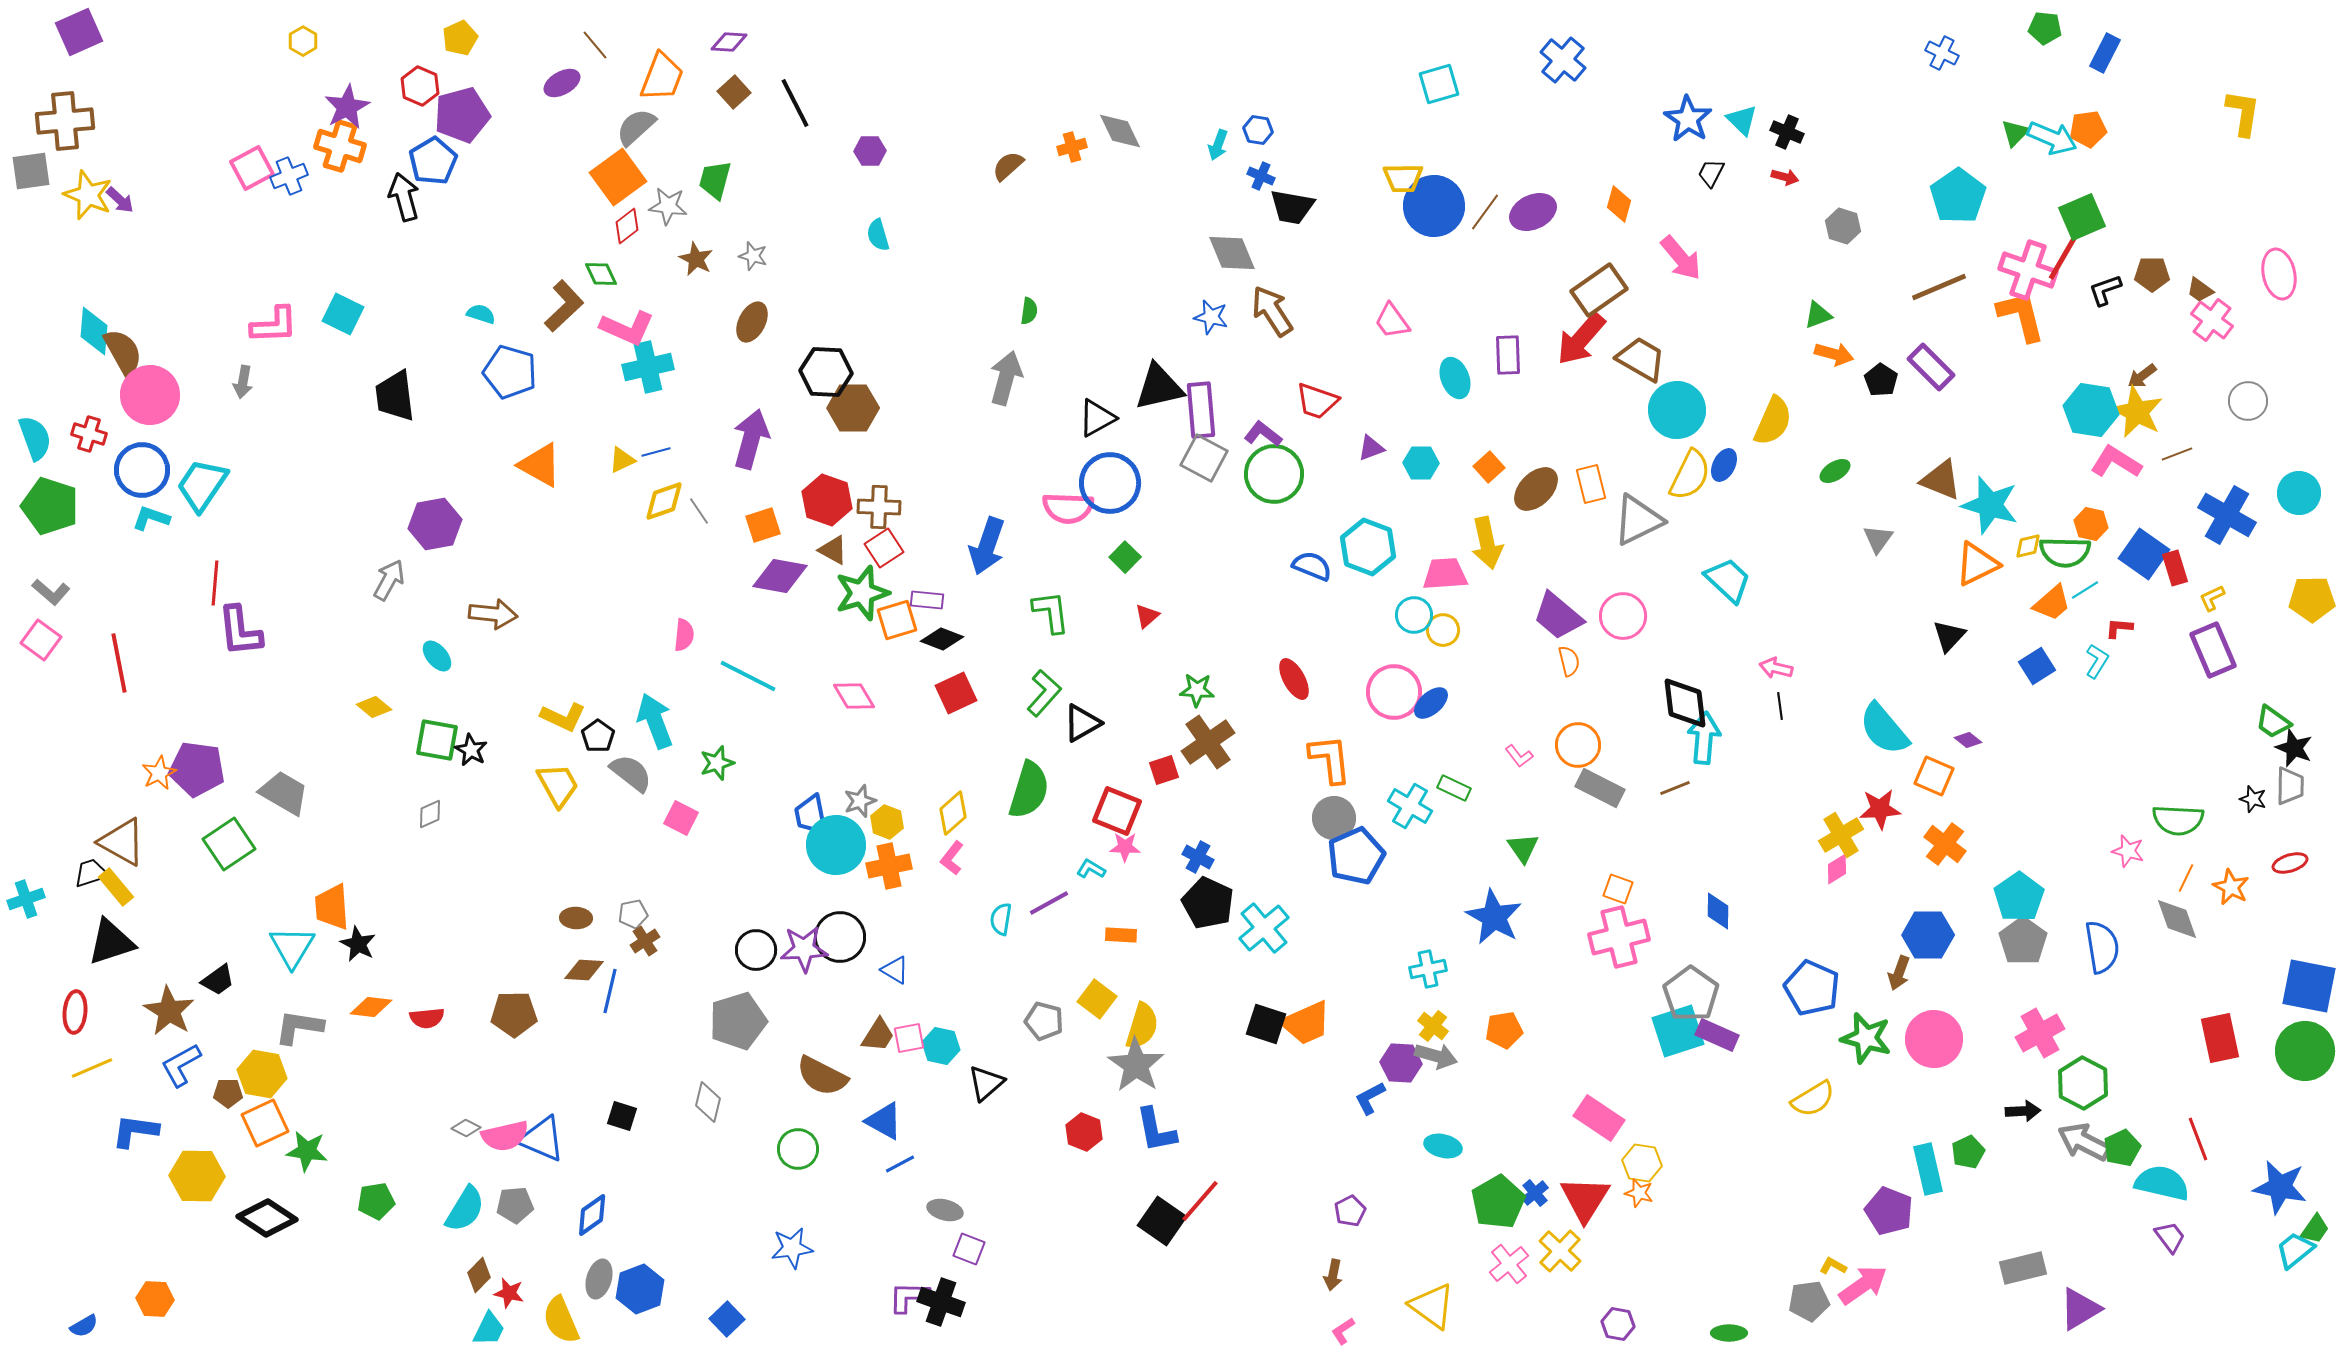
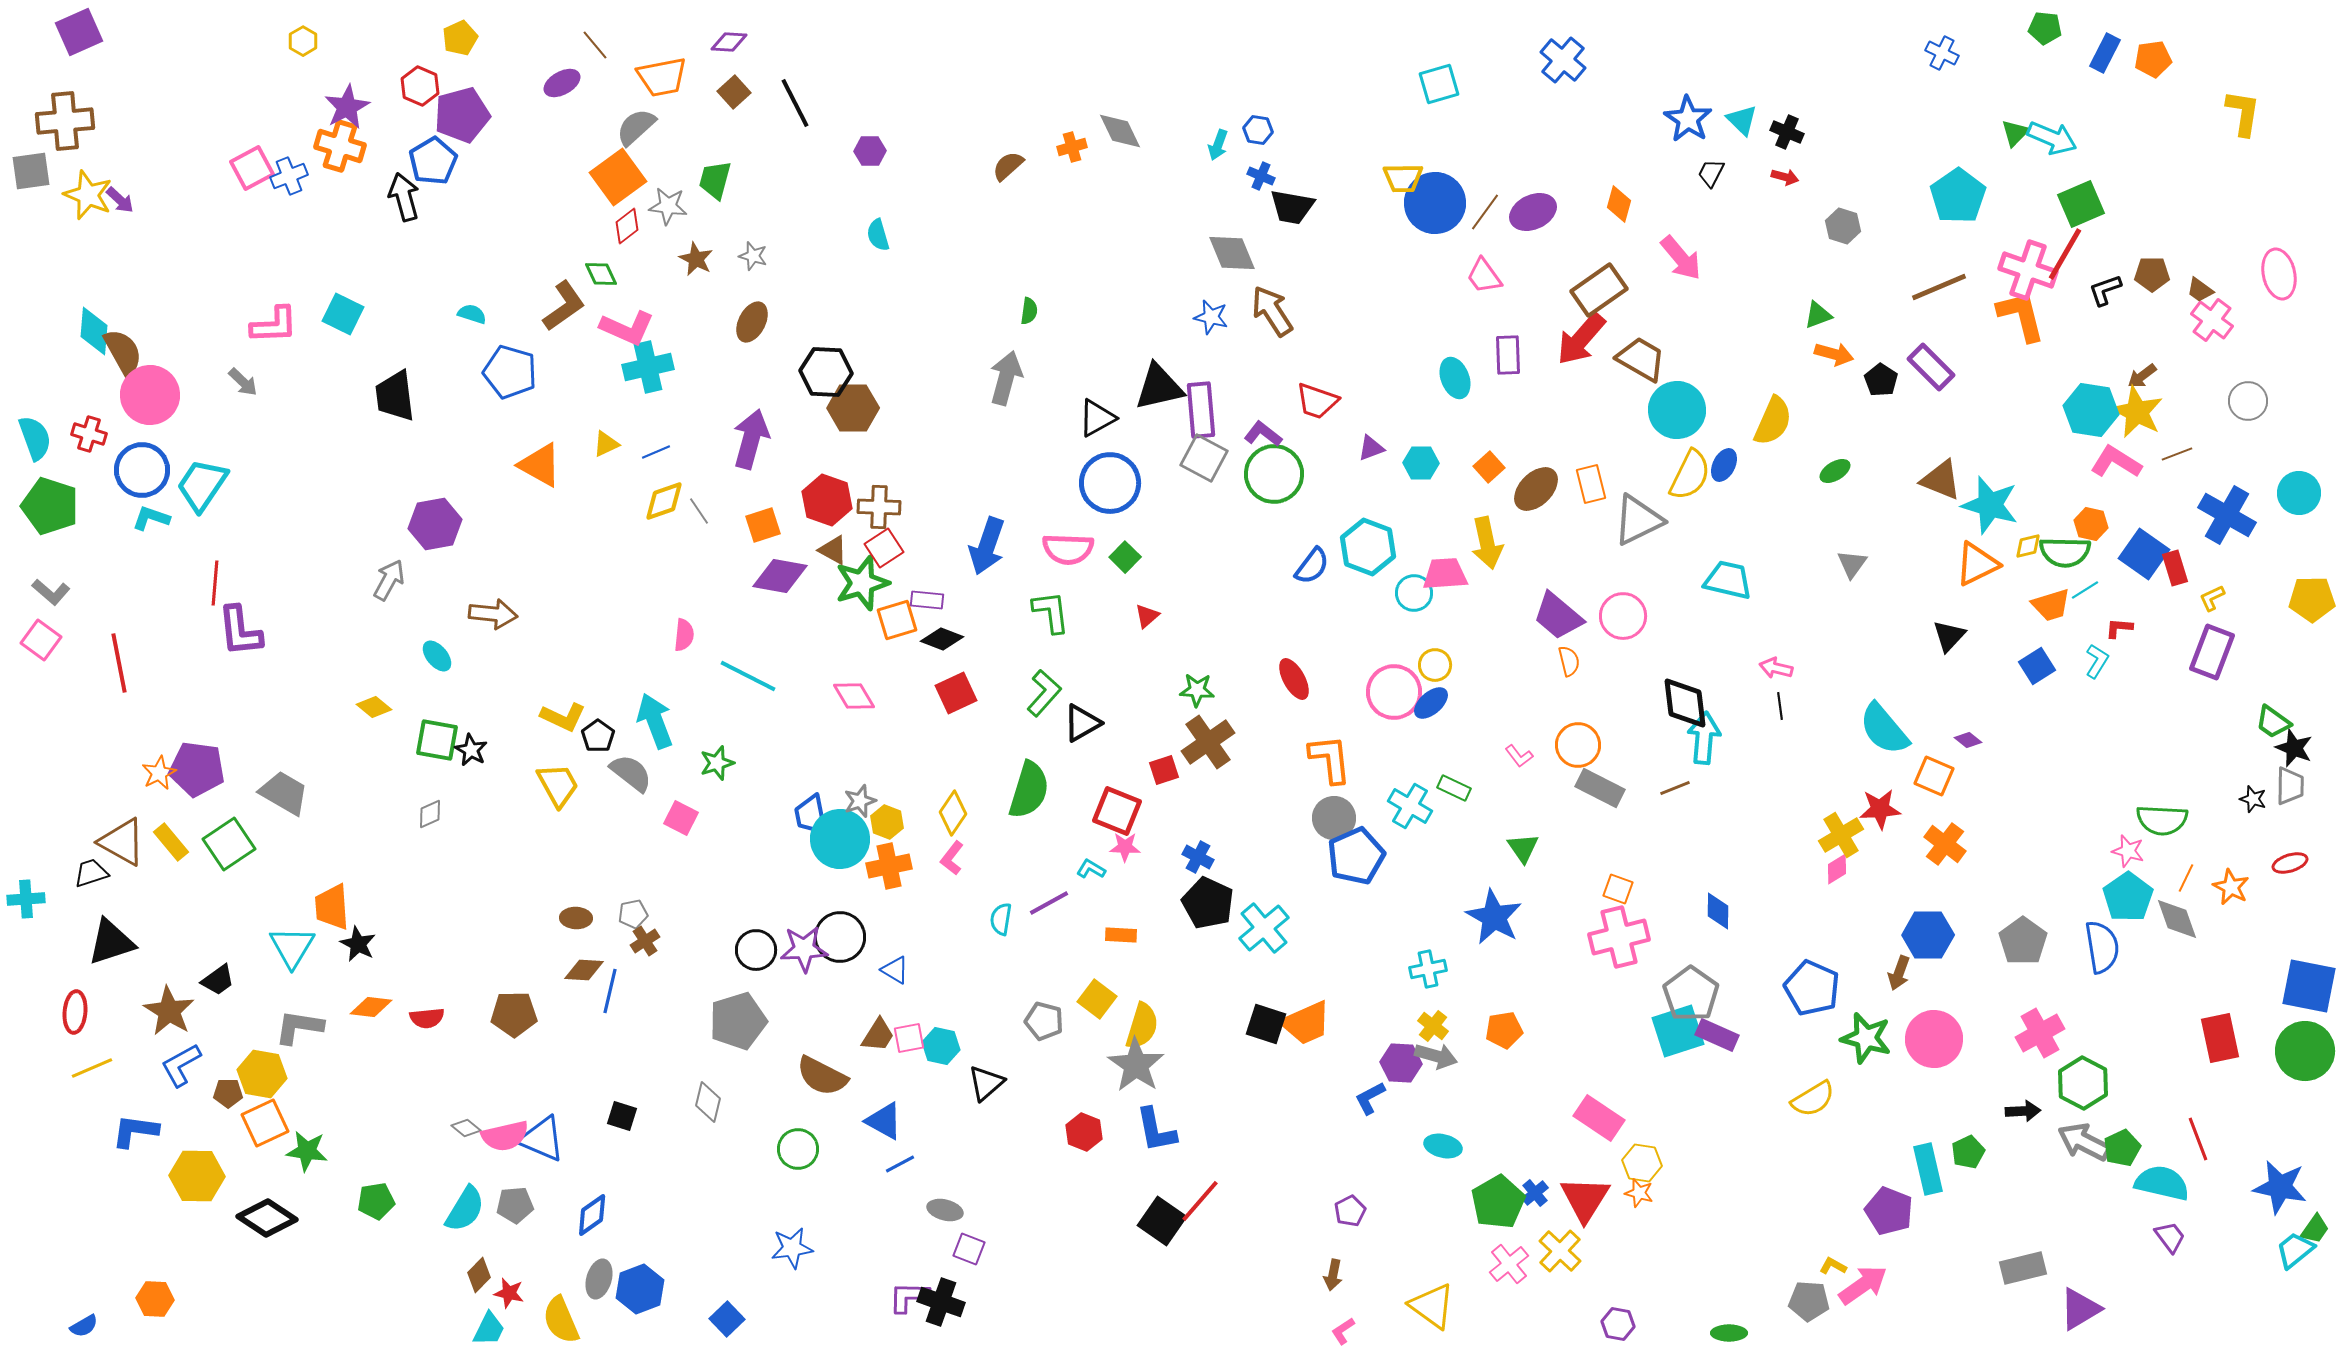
orange trapezoid at (662, 77): rotated 58 degrees clockwise
orange pentagon at (2088, 129): moved 65 px right, 70 px up
blue circle at (1434, 206): moved 1 px right, 3 px up
green square at (2082, 217): moved 1 px left, 13 px up
brown L-shape at (564, 306): rotated 8 degrees clockwise
cyan semicircle at (481, 314): moved 9 px left
pink trapezoid at (1392, 321): moved 92 px right, 45 px up
gray arrow at (243, 382): rotated 56 degrees counterclockwise
blue line at (656, 452): rotated 8 degrees counterclockwise
yellow triangle at (622, 460): moved 16 px left, 16 px up
pink semicircle at (1068, 508): moved 41 px down
gray triangle at (1878, 539): moved 26 px left, 25 px down
blue semicircle at (1312, 566): rotated 105 degrees clockwise
cyan trapezoid at (1728, 580): rotated 30 degrees counterclockwise
green star at (862, 593): moved 10 px up
orange trapezoid at (2052, 603): moved 1 px left, 2 px down; rotated 24 degrees clockwise
cyan circle at (1414, 615): moved 22 px up
yellow circle at (1443, 630): moved 8 px left, 35 px down
purple rectangle at (2213, 650): moved 1 px left, 2 px down; rotated 44 degrees clockwise
yellow diamond at (953, 813): rotated 15 degrees counterclockwise
green semicircle at (2178, 820): moved 16 px left
cyan circle at (836, 845): moved 4 px right, 6 px up
yellow rectangle at (116, 887): moved 55 px right, 45 px up
cyan pentagon at (2019, 897): moved 109 px right
cyan cross at (26, 899): rotated 15 degrees clockwise
gray diamond at (466, 1128): rotated 12 degrees clockwise
gray pentagon at (1809, 1301): rotated 12 degrees clockwise
